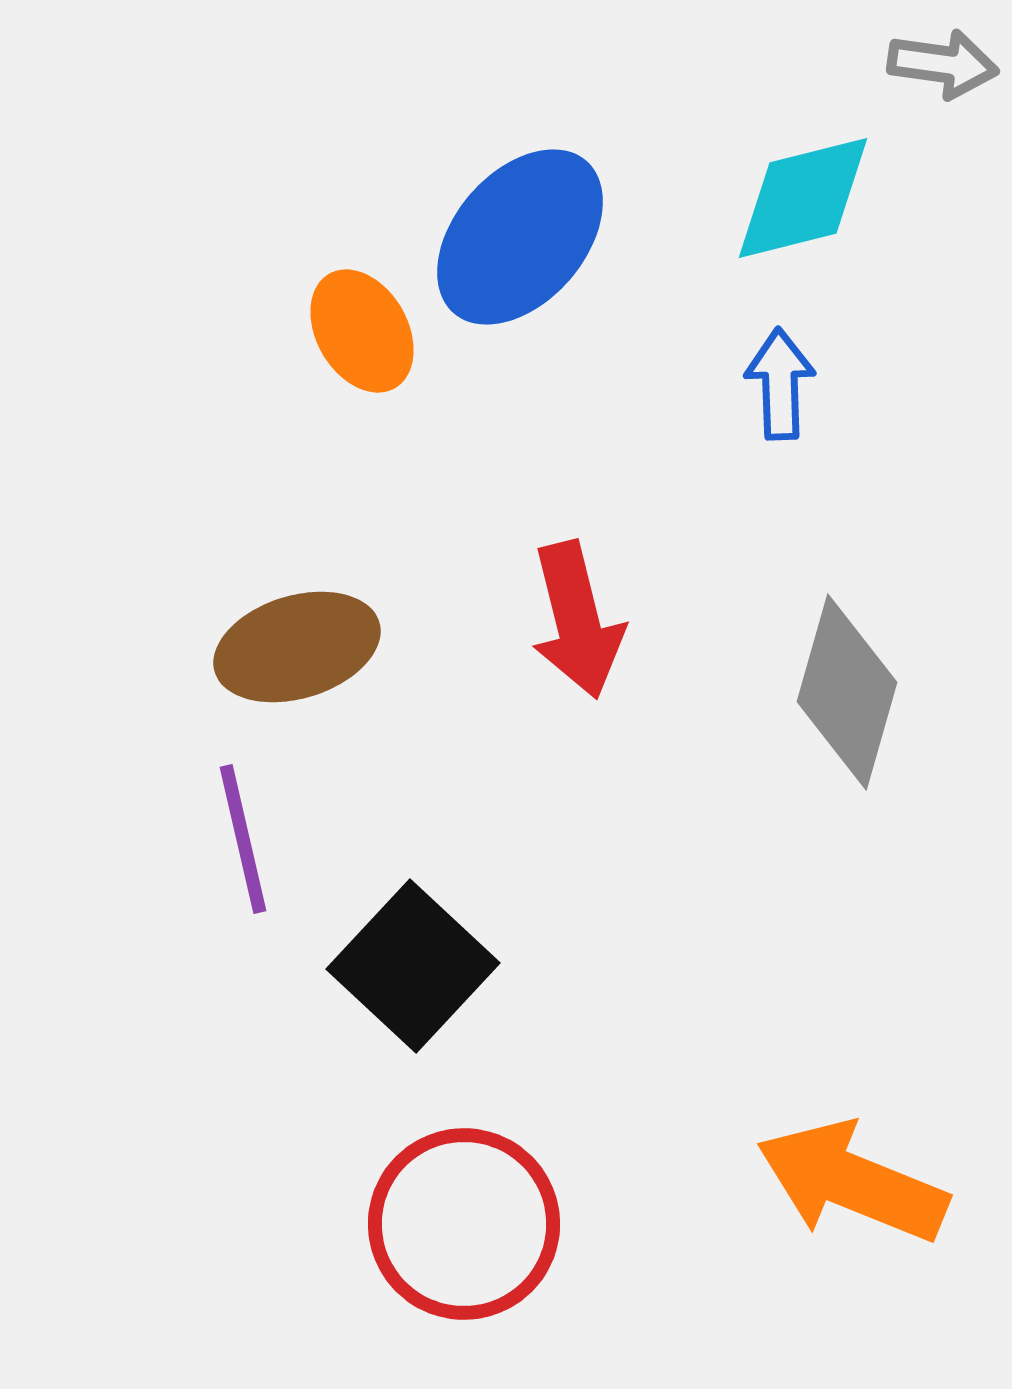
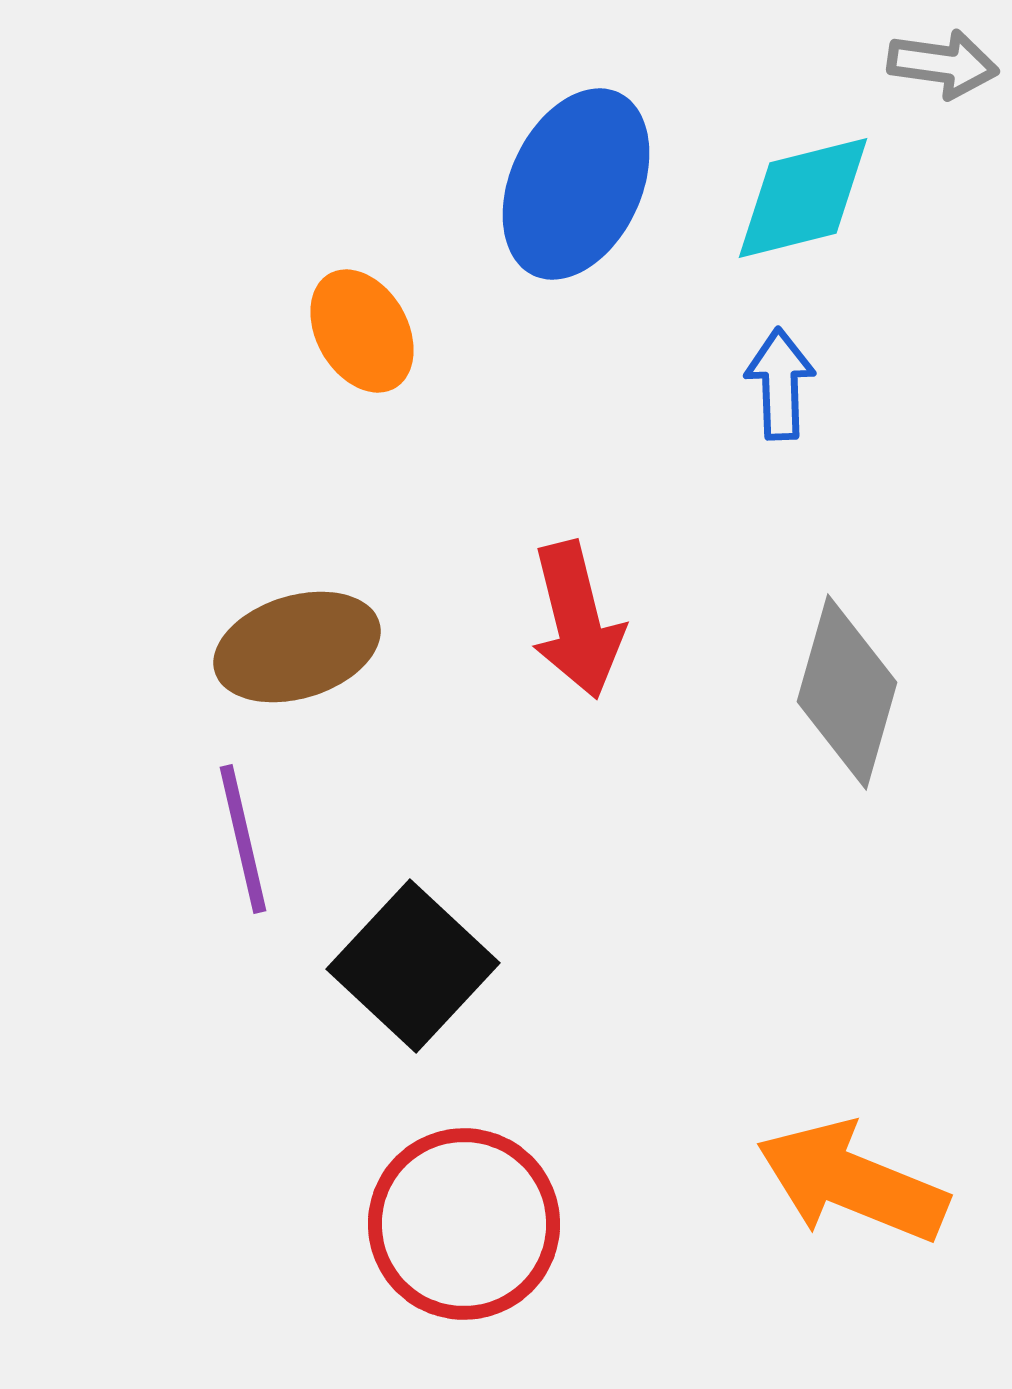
blue ellipse: moved 56 px right, 53 px up; rotated 16 degrees counterclockwise
